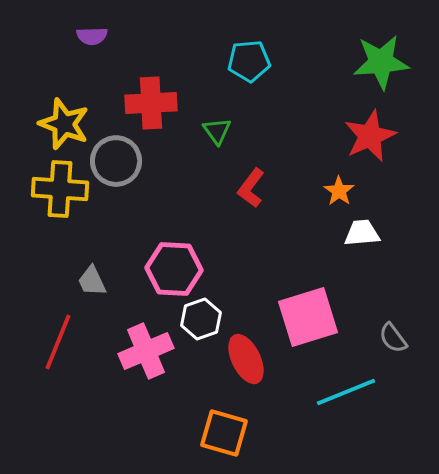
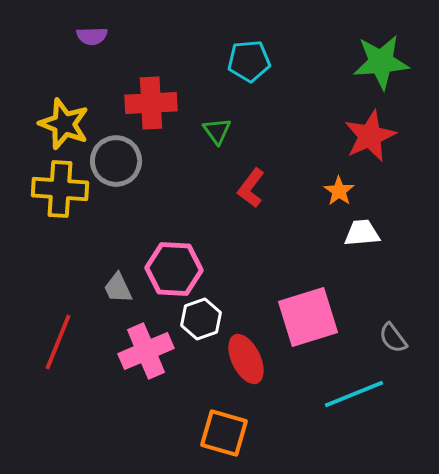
gray trapezoid: moved 26 px right, 7 px down
cyan line: moved 8 px right, 2 px down
